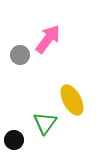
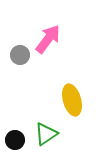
yellow ellipse: rotated 12 degrees clockwise
green triangle: moved 1 px right, 11 px down; rotated 20 degrees clockwise
black circle: moved 1 px right
